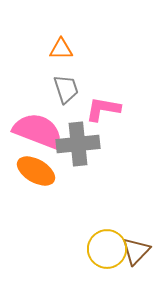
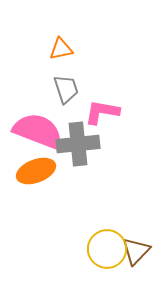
orange triangle: rotated 10 degrees counterclockwise
pink L-shape: moved 1 px left, 3 px down
orange ellipse: rotated 51 degrees counterclockwise
